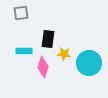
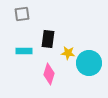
gray square: moved 1 px right, 1 px down
yellow star: moved 4 px right, 1 px up
pink diamond: moved 6 px right, 7 px down
